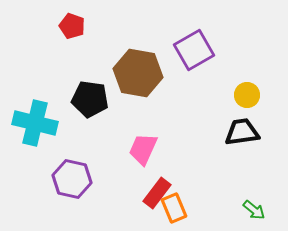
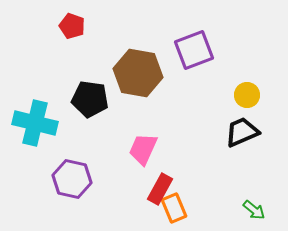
purple square: rotated 9 degrees clockwise
black trapezoid: rotated 15 degrees counterclockwise
red rectangle: moved 3 px right, 4 px up; rotated 8 degrees counterclockwise
